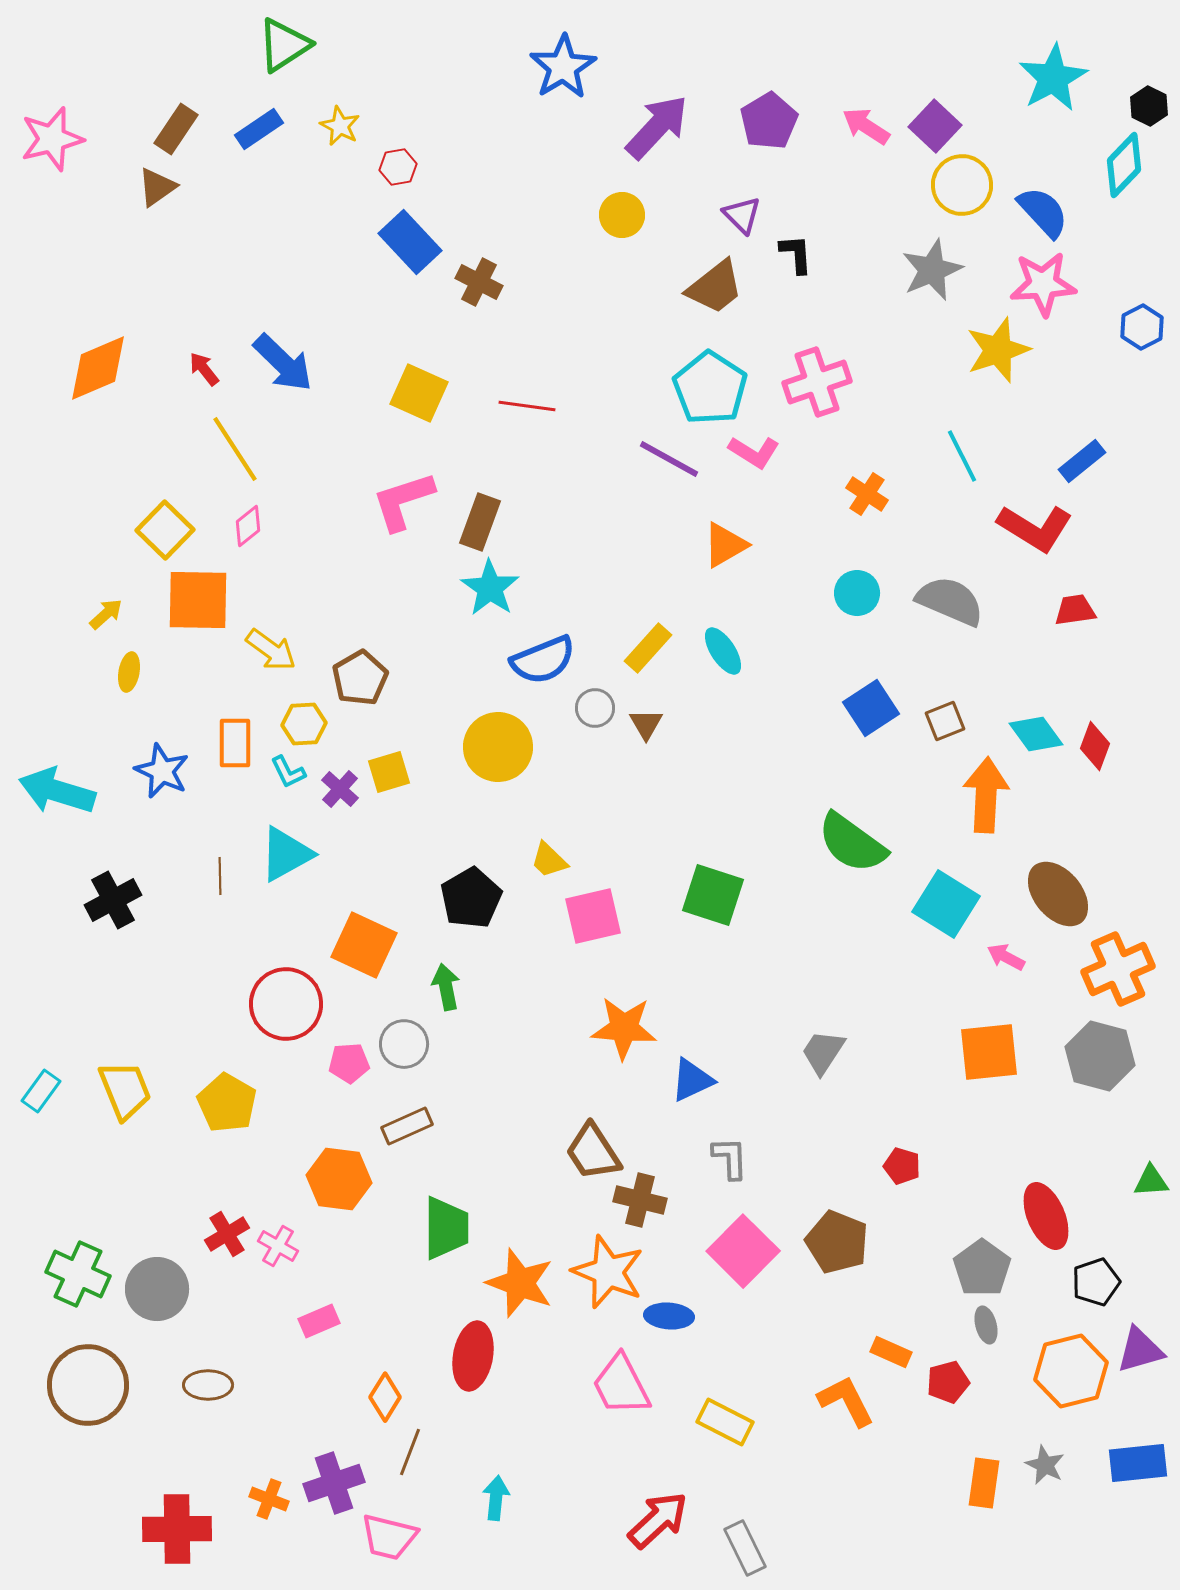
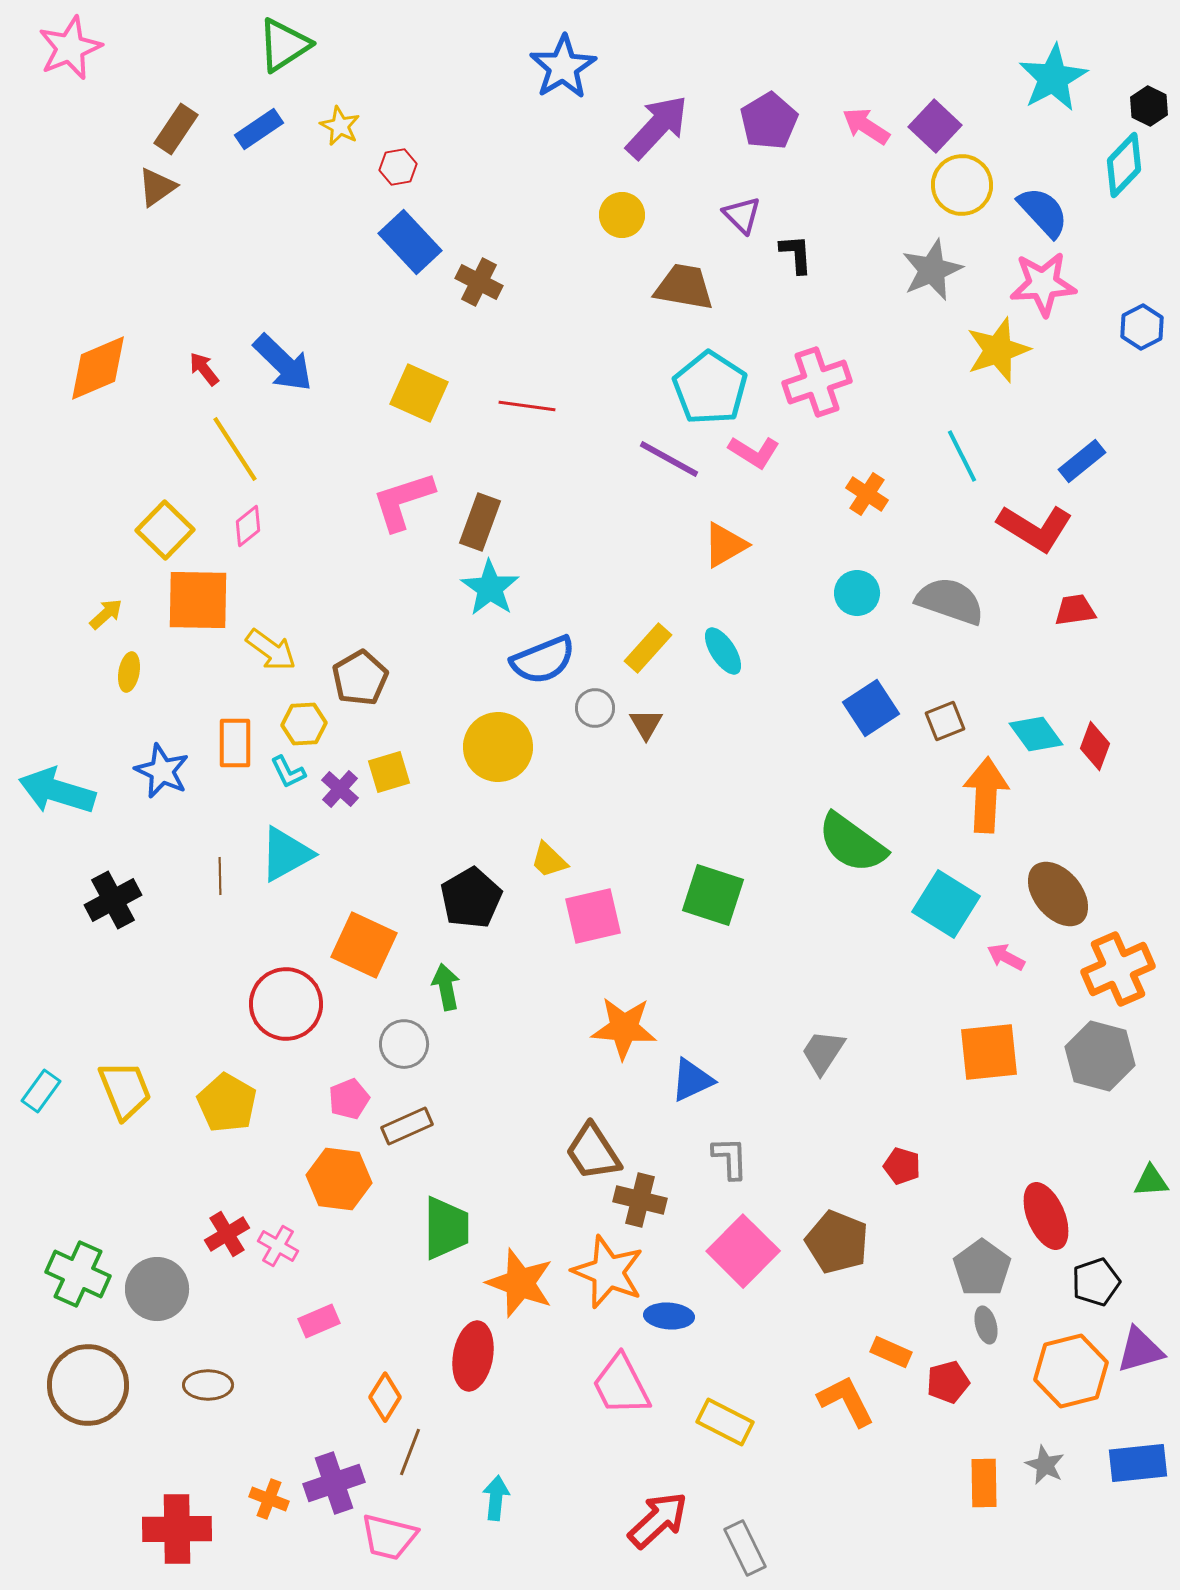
pink star at (52, 139): moved 18 px right, 91 px up; rotated 8 degrees counterclockwise
brown trapezoid at (715, 287): moved 31 px left; rotated 132 degrees counterclockwise
gray semicircle at (950, 601): rotated 4 degrees counterclockwise
pink pentagon at (349, 1063): moved 36 px down; rotated 18 degrees counterclockwise
orange rectangle at (984, 1483): rotated 9 degrees counterclockwise
